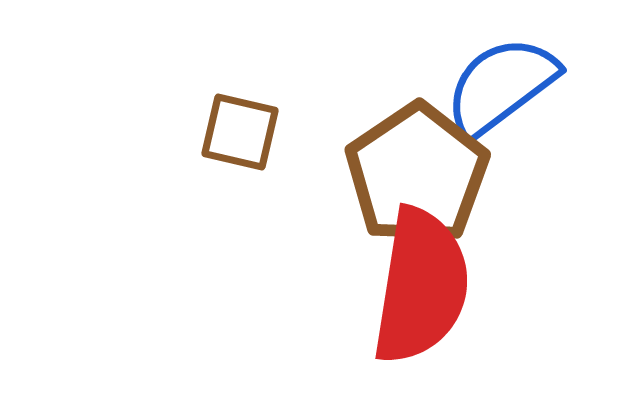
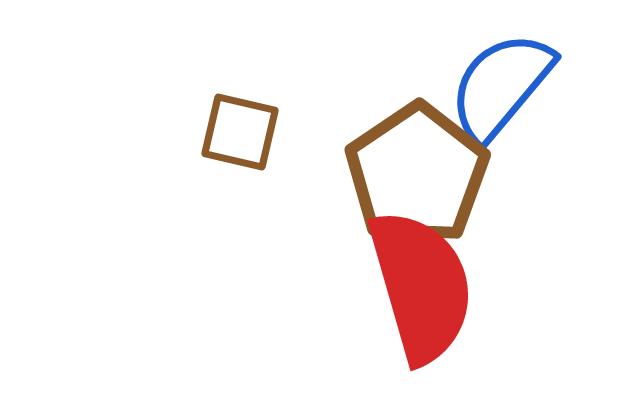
blue semicircle: rotated 13 degrees counterclockwise
red semicircle: rotated 25 degrees counterclockwise
